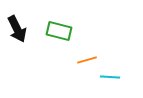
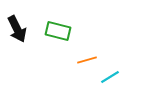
green rectangle: moved 1 px left
cyan line: rotated 36 degrees counterclockwise
